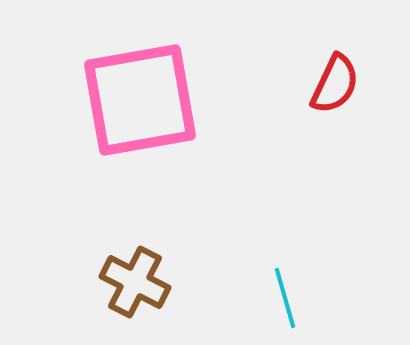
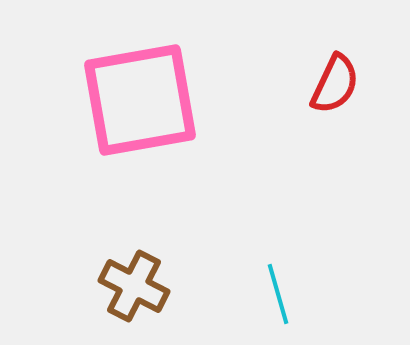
brown cross: moved 1 px left, 4 px down
cyan line: moved 7 px left, 4 px up
